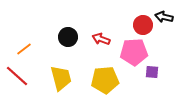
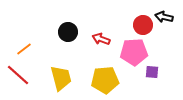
black circle: moved 5 px up
red line: moved 1 px right, 1 px up
